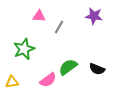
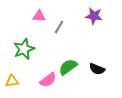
yellow triangle: moved 1 px up
